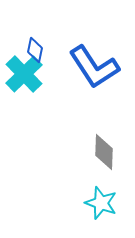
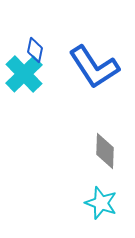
gray diamond: moved 1 px right, 1 px up
